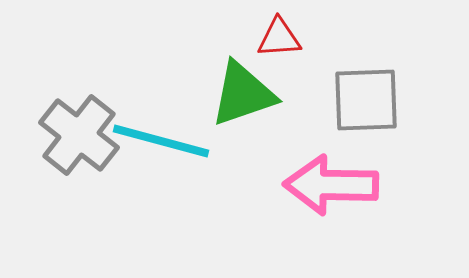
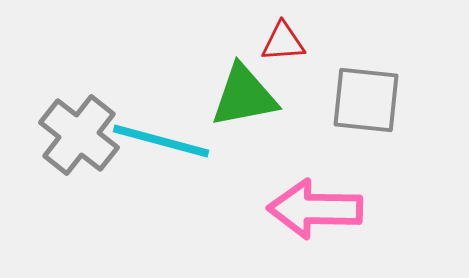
red triangle: moved 4 px right, 4 px down
green triangle: moved 1 px right, 2 px down; rotated 8 degrees clockwise
gray square: rotated 8 degrees clockwise
pink arrow: moved 16 px left, 24 px down
